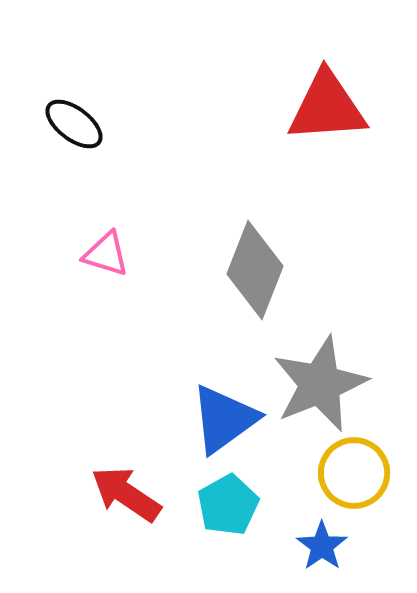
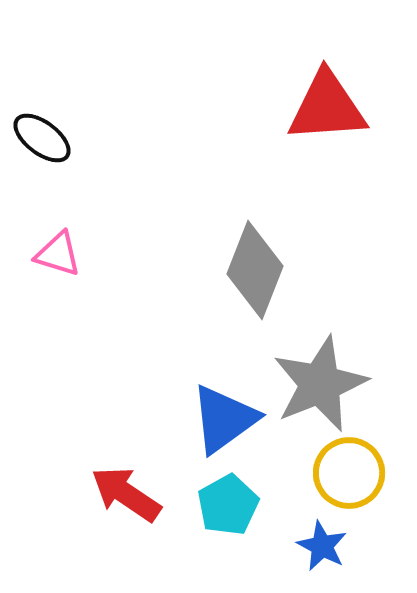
black ellipse: moved 32 px left, 14 px down
pink triangle: moved 48 px left
yellow circle: moved 5 px left
blue star: rotated 9 degrees counterclockwise
